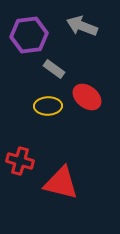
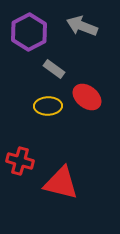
purple hexagon: moved 3 px up; rotated 21 degrees counterclockwise
